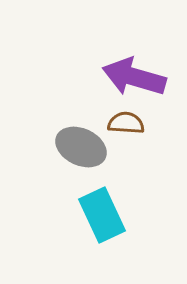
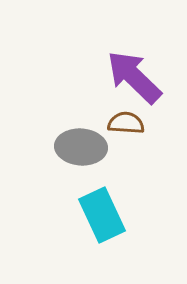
purple arrow: rotated 28 degrees clockwise
gray ellipse: rotated 21 degrees counterclockwise
